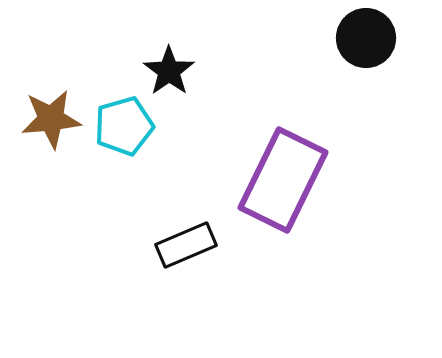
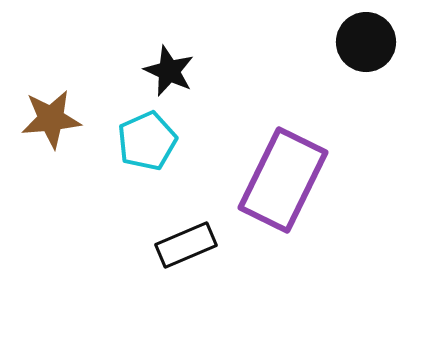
black circle: moved 4 px down
black star: rotated 12 degrees counterclockwise
cyan pentagon: moved 23 px right, 15 px down; rotated 8 degrees counterclockwise
